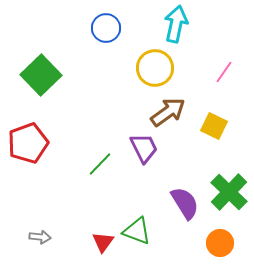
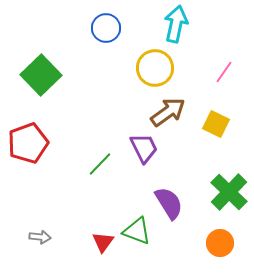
yellow square: moved 2 px right, 2 px up
purple semicircle: moved 16 px left
